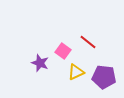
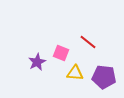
pink square: moved 2 px left, 2 px down; rotated 14 degrees counterclockwise
purple star: moved 3 px left, 1 px up; rotated 24 degrees clockwise
yellow triangle: moved 1 px left, 1 px down; rotated 30 degrees clockwise
